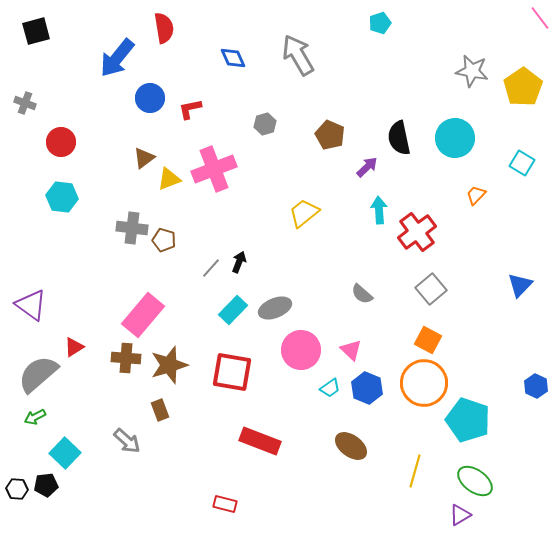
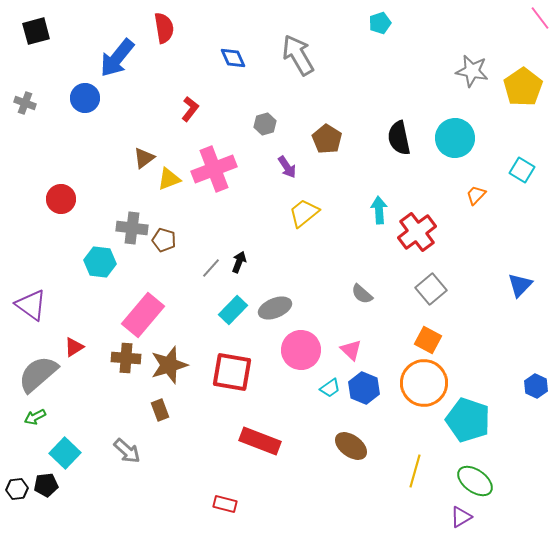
blue circle at (150, 98): moved 65 px left
red L-shape at (190, 109): rotated 140 degrees clockwise
brown pentagon at (330, 135): moved 3 px left, 4 px down; rotated 8 degrees clockwise
red circle at (61, 142): moved 57 px down
cyan square at (522, 163): moved 7 px down
purple arrow at (367, 167): moved 80 px left; rotated 100 degrees clockwise
cyan hexagon at (62, 197): moved 38 px right, 65 px down
blue hexagon at (367, 388): moved 3 px left
gray arrow at (127, 441): moved 10 px down
black hexagon at (17, 489): rotated 10 degrees counterclockwise
purple triangle at (460, 515): moved 1 px right, 2 px down
